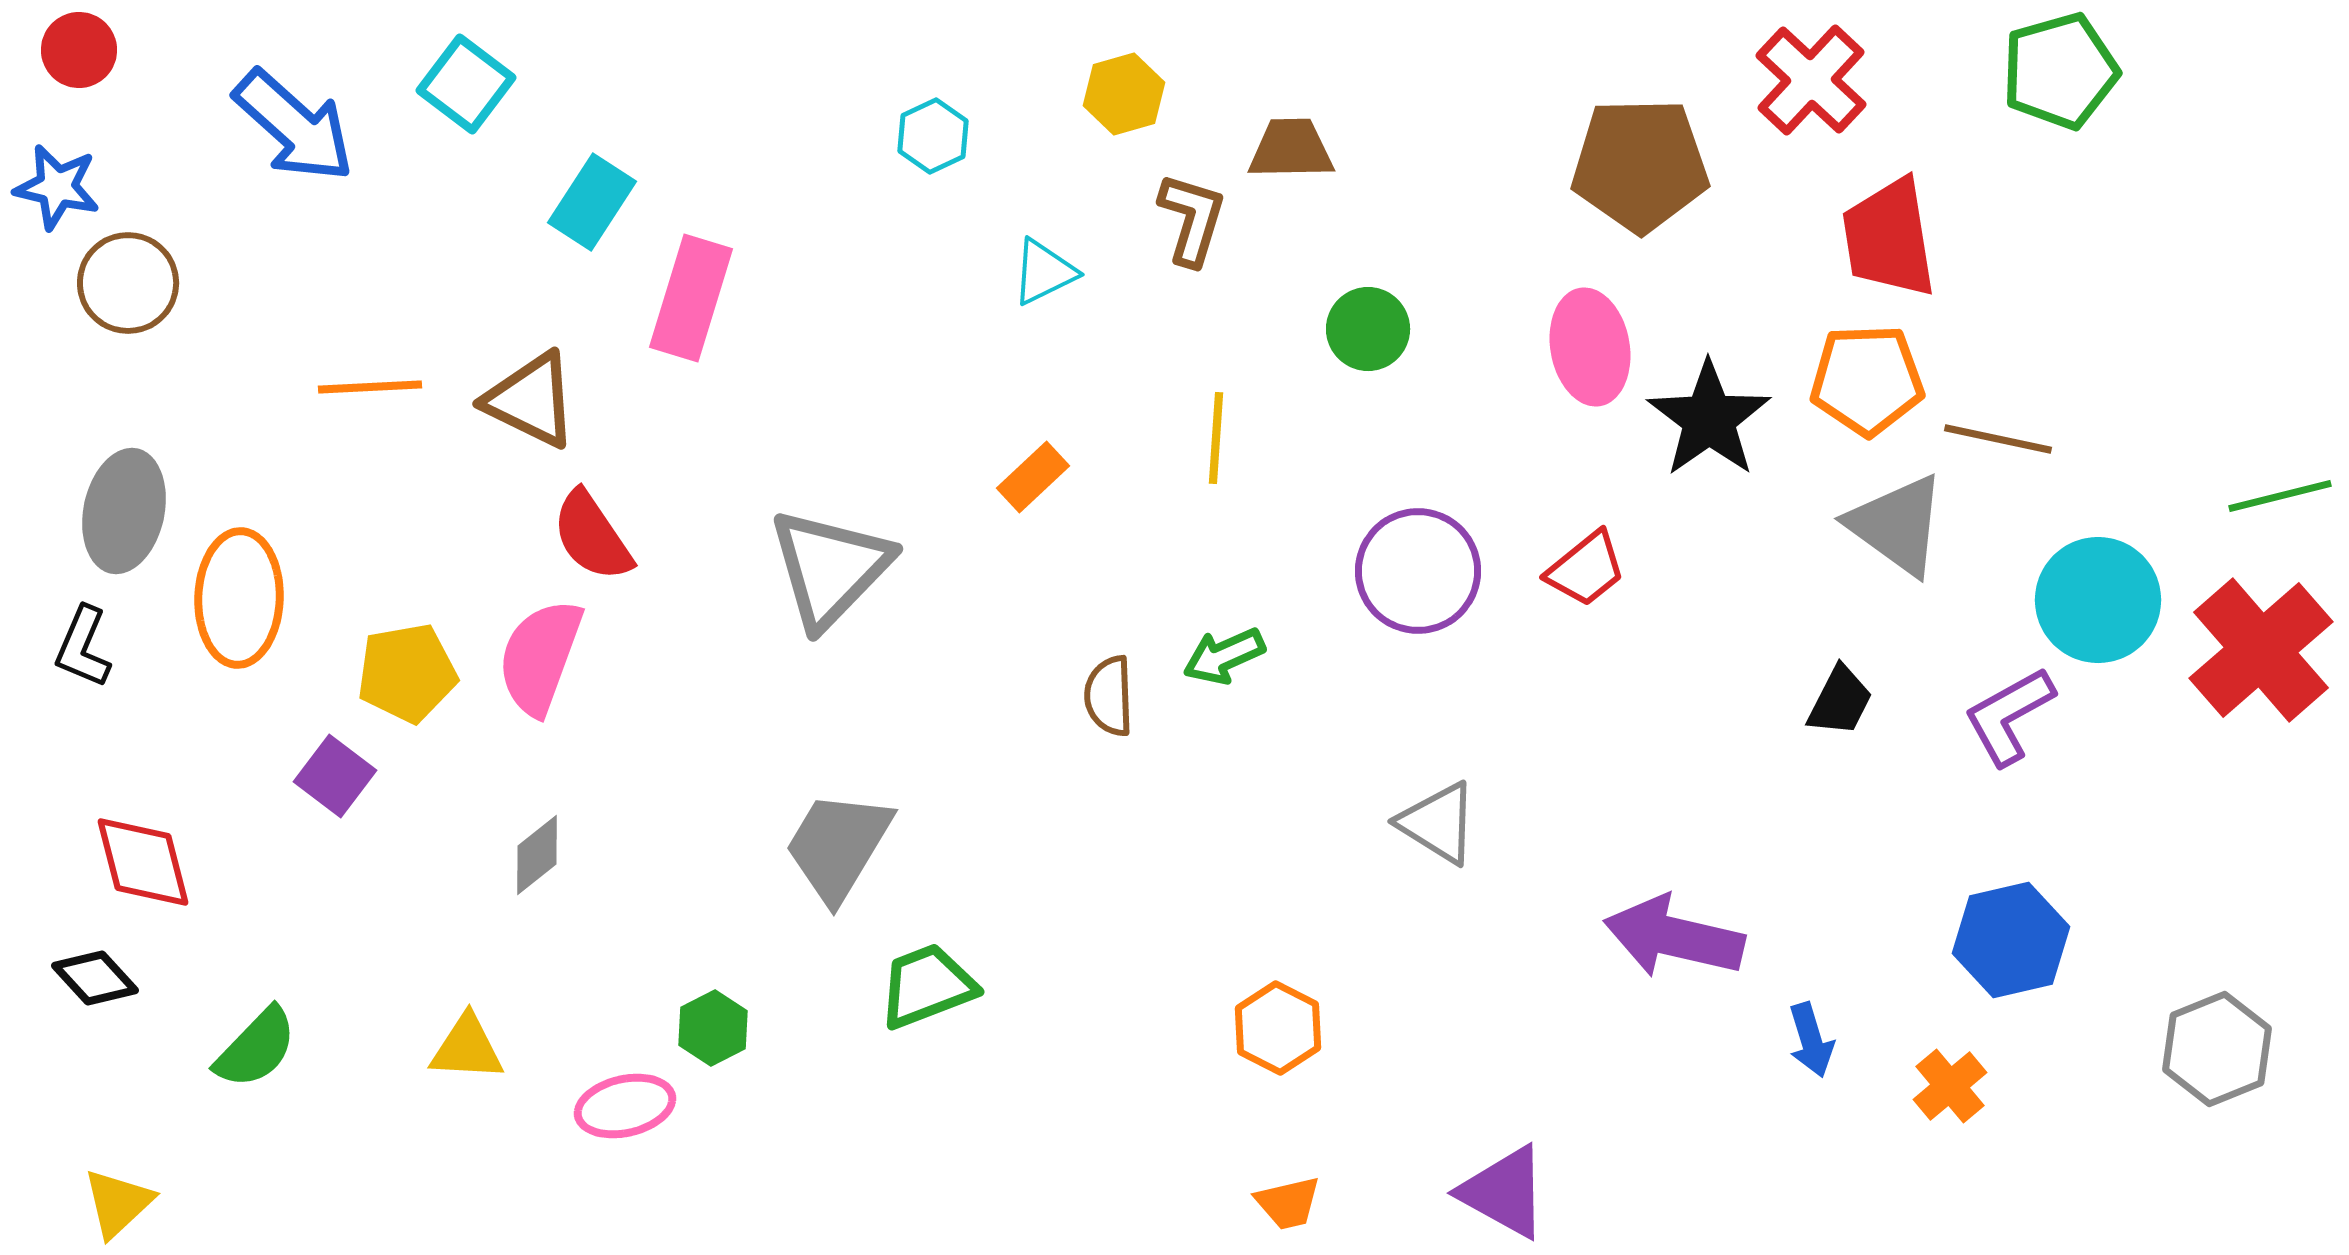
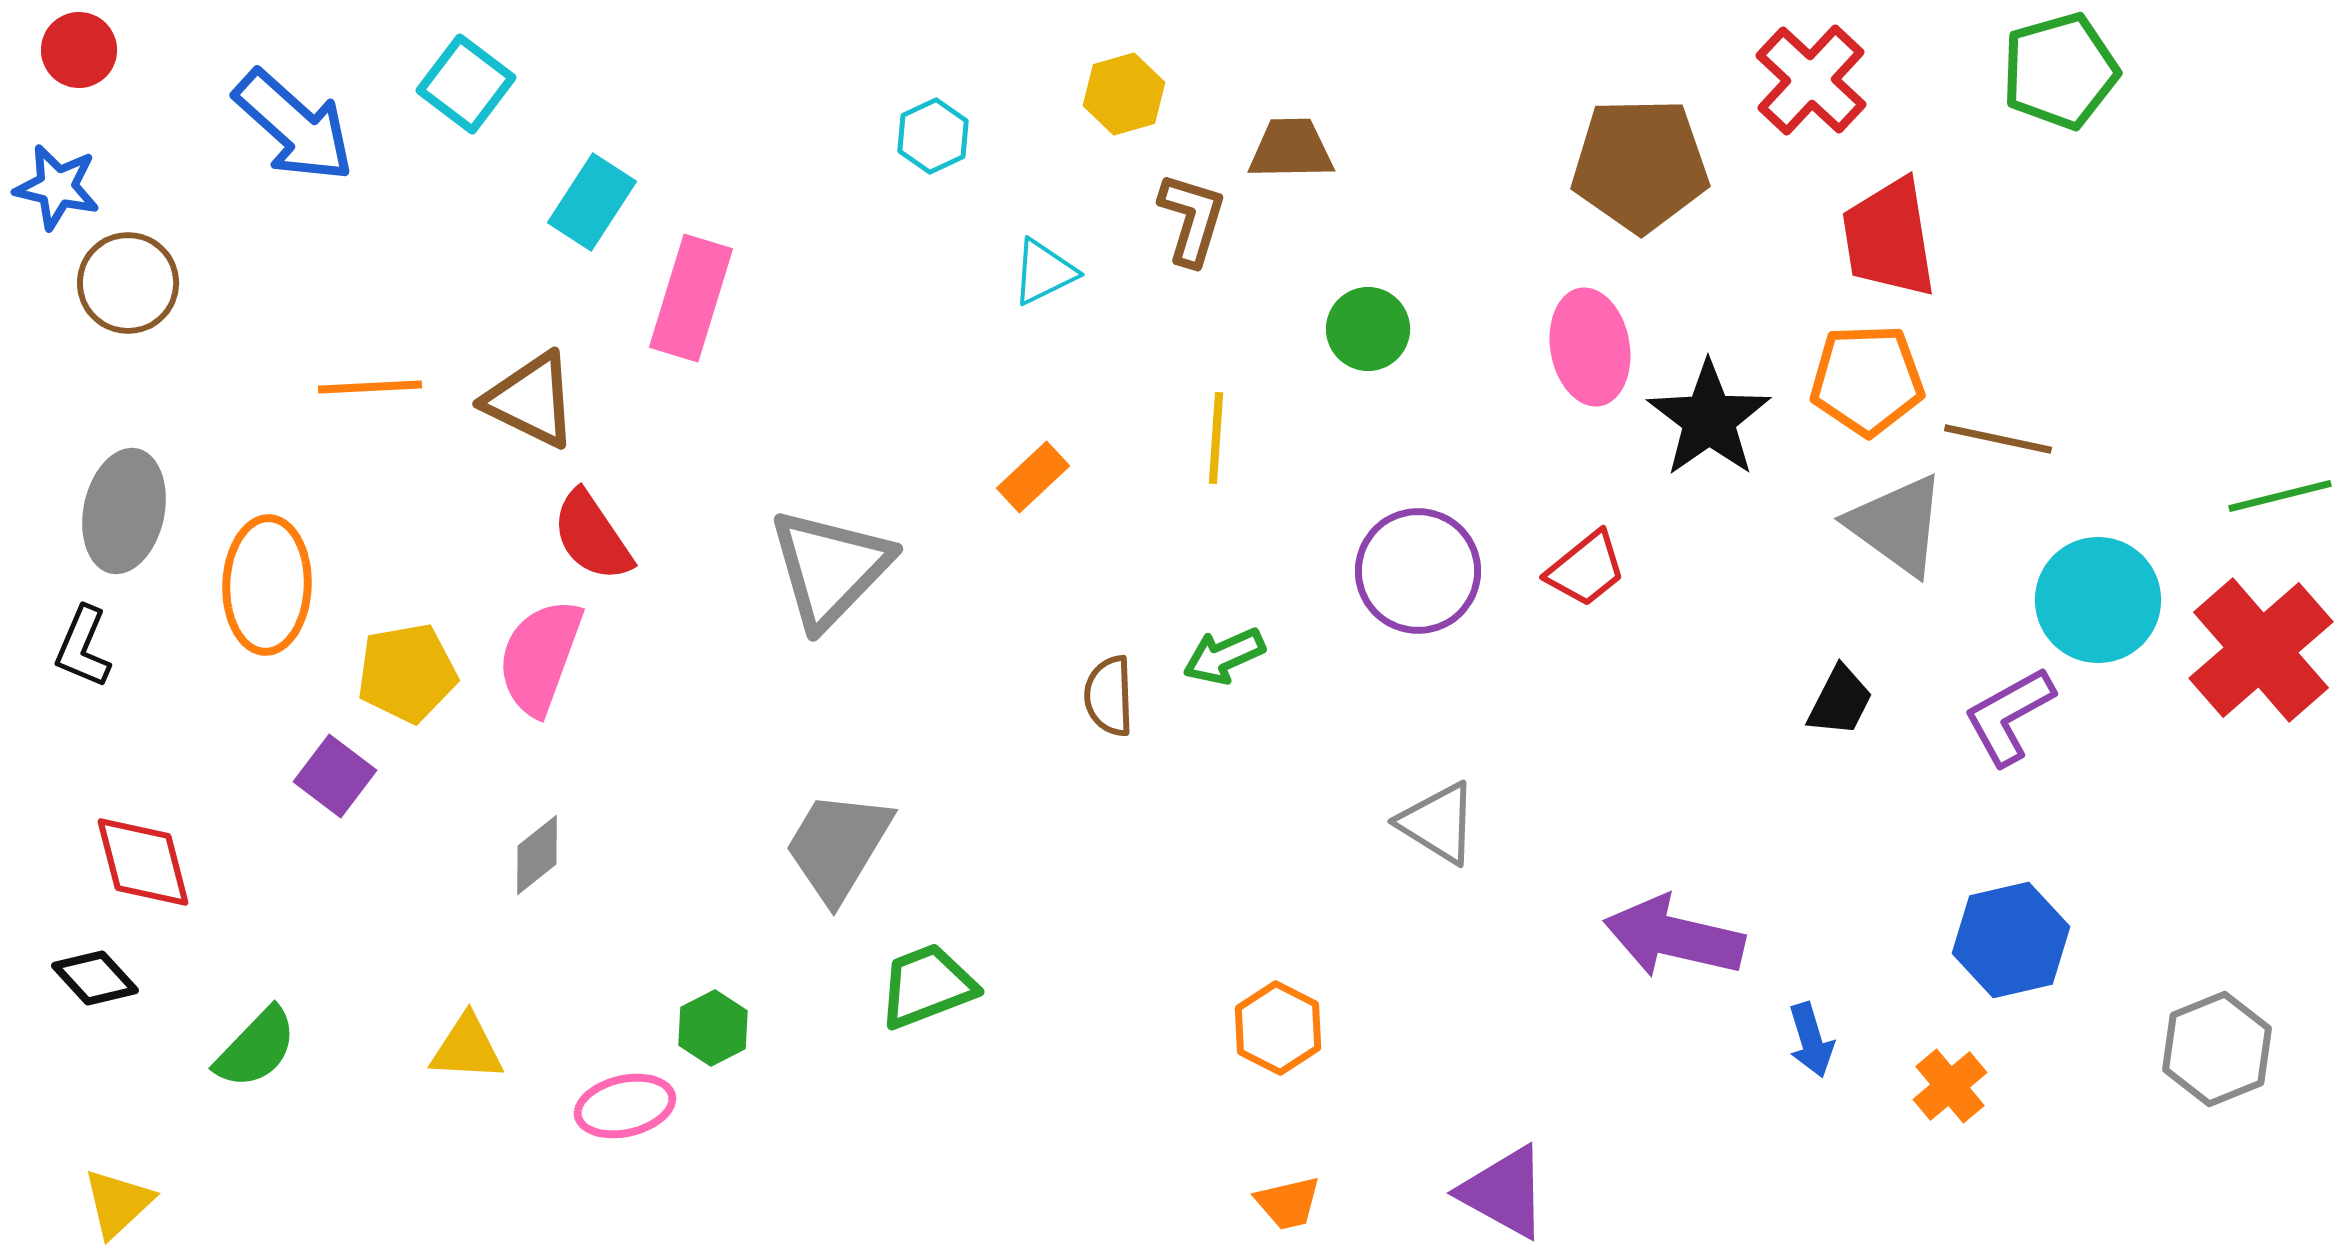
orange ellipse at (239, 598): moved 28 px right, 13 px up
